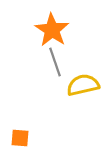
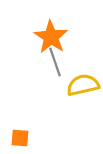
orange star: moved 1 px left, 7 px down
